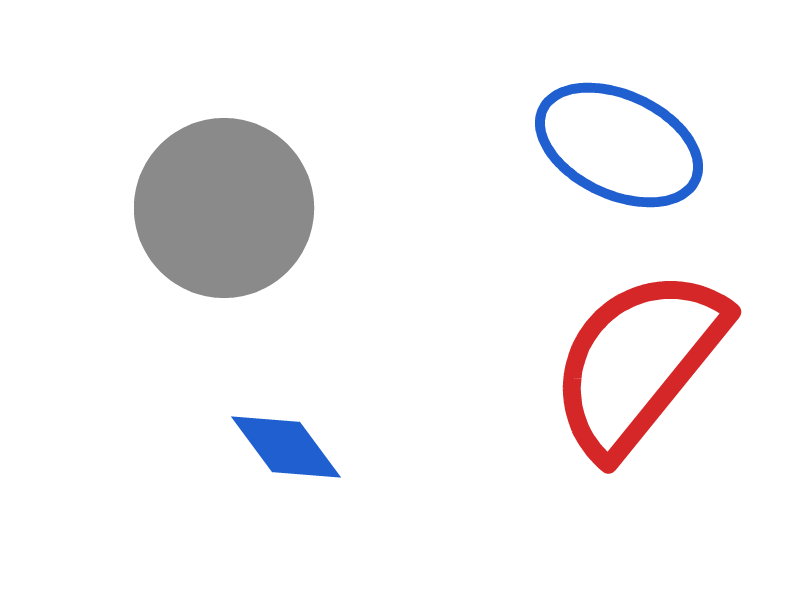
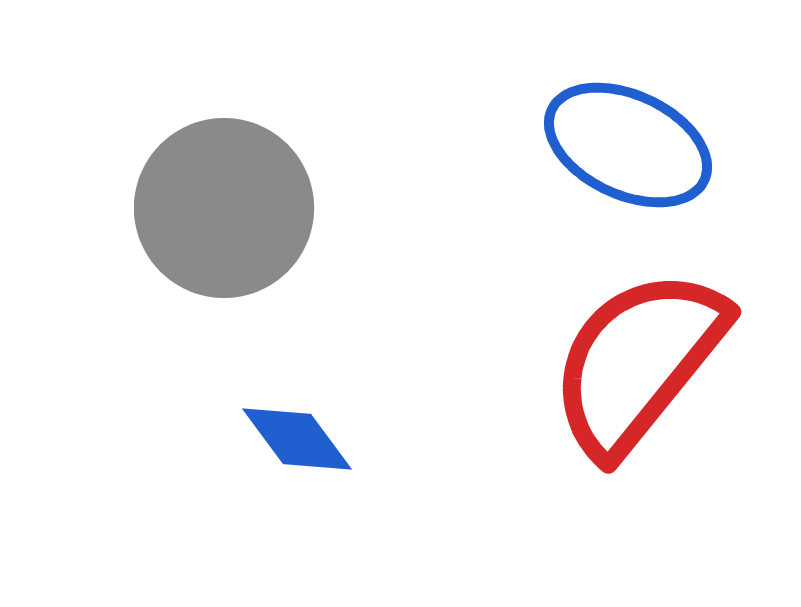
blue ellipse: moved 9 px right
blue diamond: moved 11 px right, 8 px up
